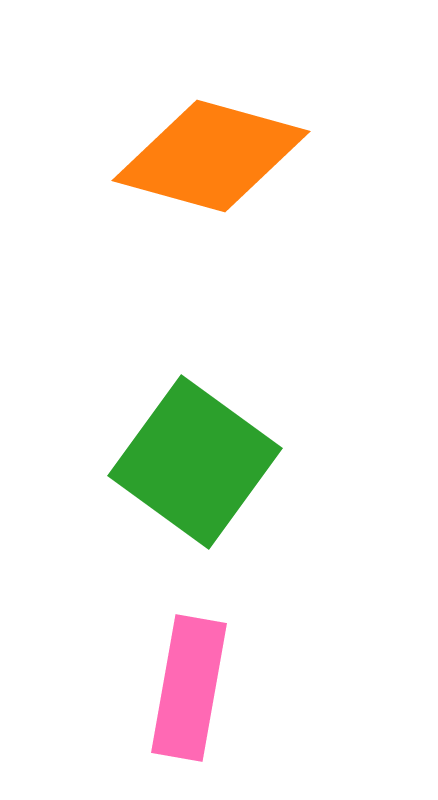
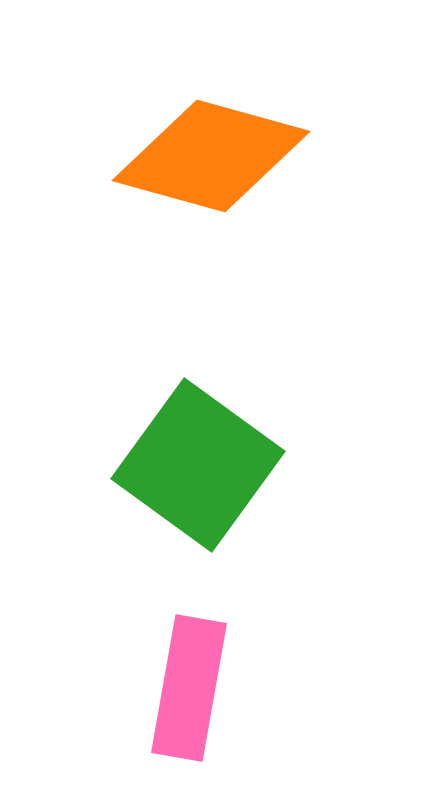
green square: moved 3 px right, 3 px down
